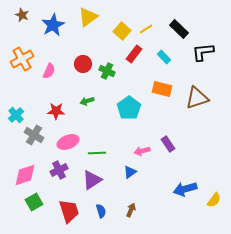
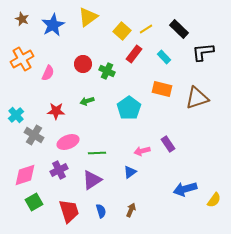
brown star: moved 4 px down
pink semicircle: moved 1 px left, 2 px down
